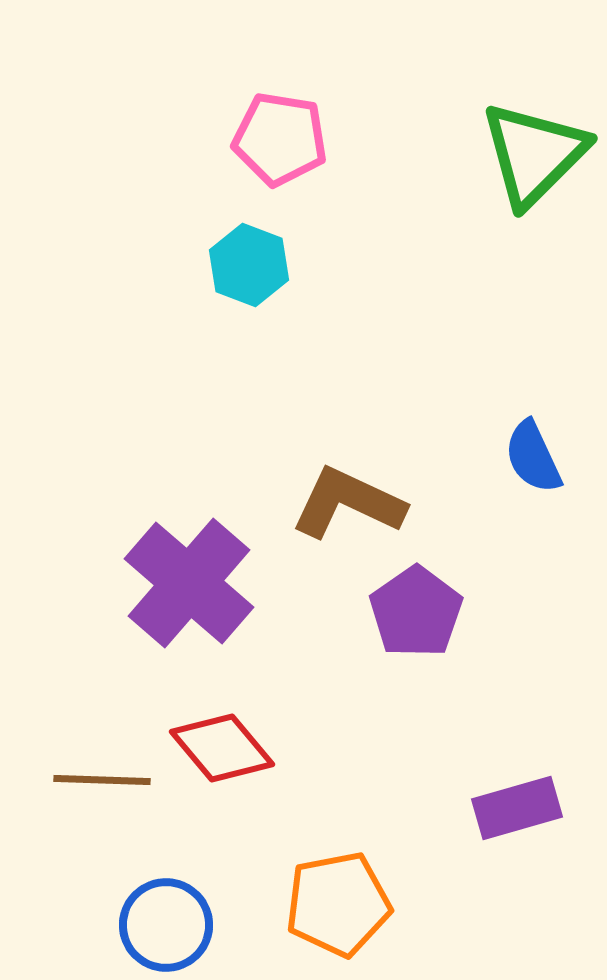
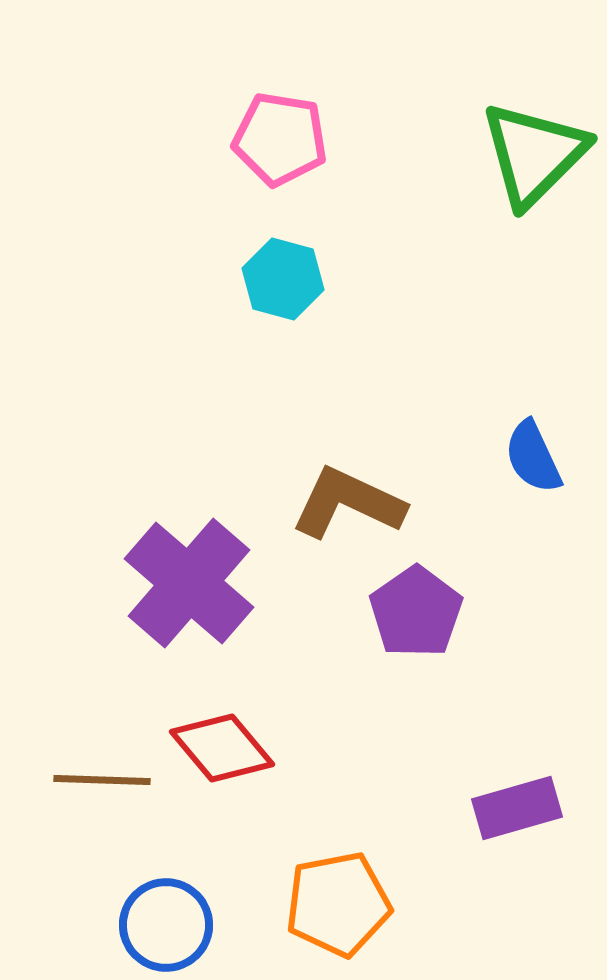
cyan hexagon: moved 34 px right, 14 px down; rotated 6 degrees counterclockwise
